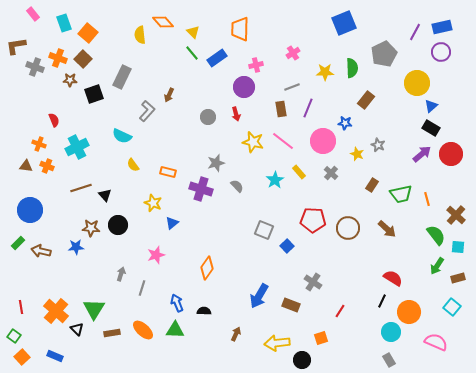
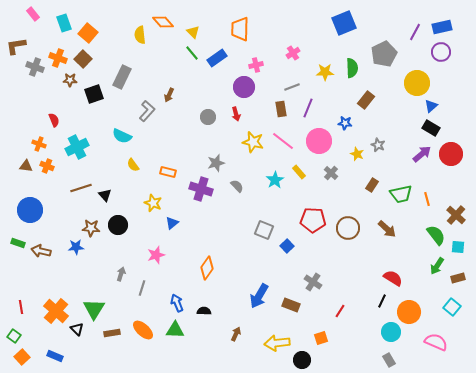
pink circle at (323, 141): moved 4 px left
green rectangle at (18, 243): rotated 64 degrees clockwise
